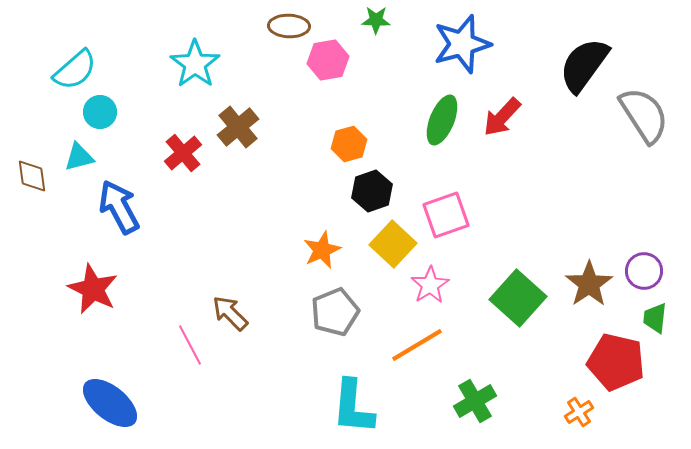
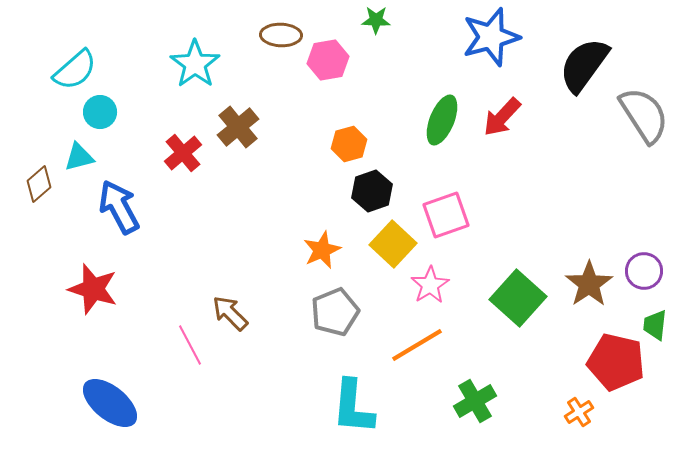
brown ellipse: moved 8 px left, 9 px down
blue star: moved 29 px right, 7 px up
brown diamond: moved 7 px right, 8 px down; rotated 57 degrees clockwise
red star: rotated 9 degrees counterclockwise
green trapezoid: moved 7 px down
